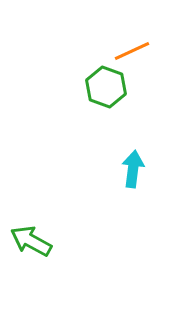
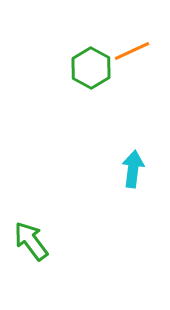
green hexagon: moved 15 px left, 19 px up; rotated 9 degrees clockwise
green arrow: rotated 24 degrees clockwise
